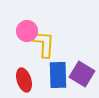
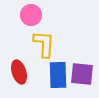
pink circle: moved 4 px right, 16 px up
purple square: rotated 25 degrees counterclockwise
red ellipse: moved 5 px left, 8 px up
